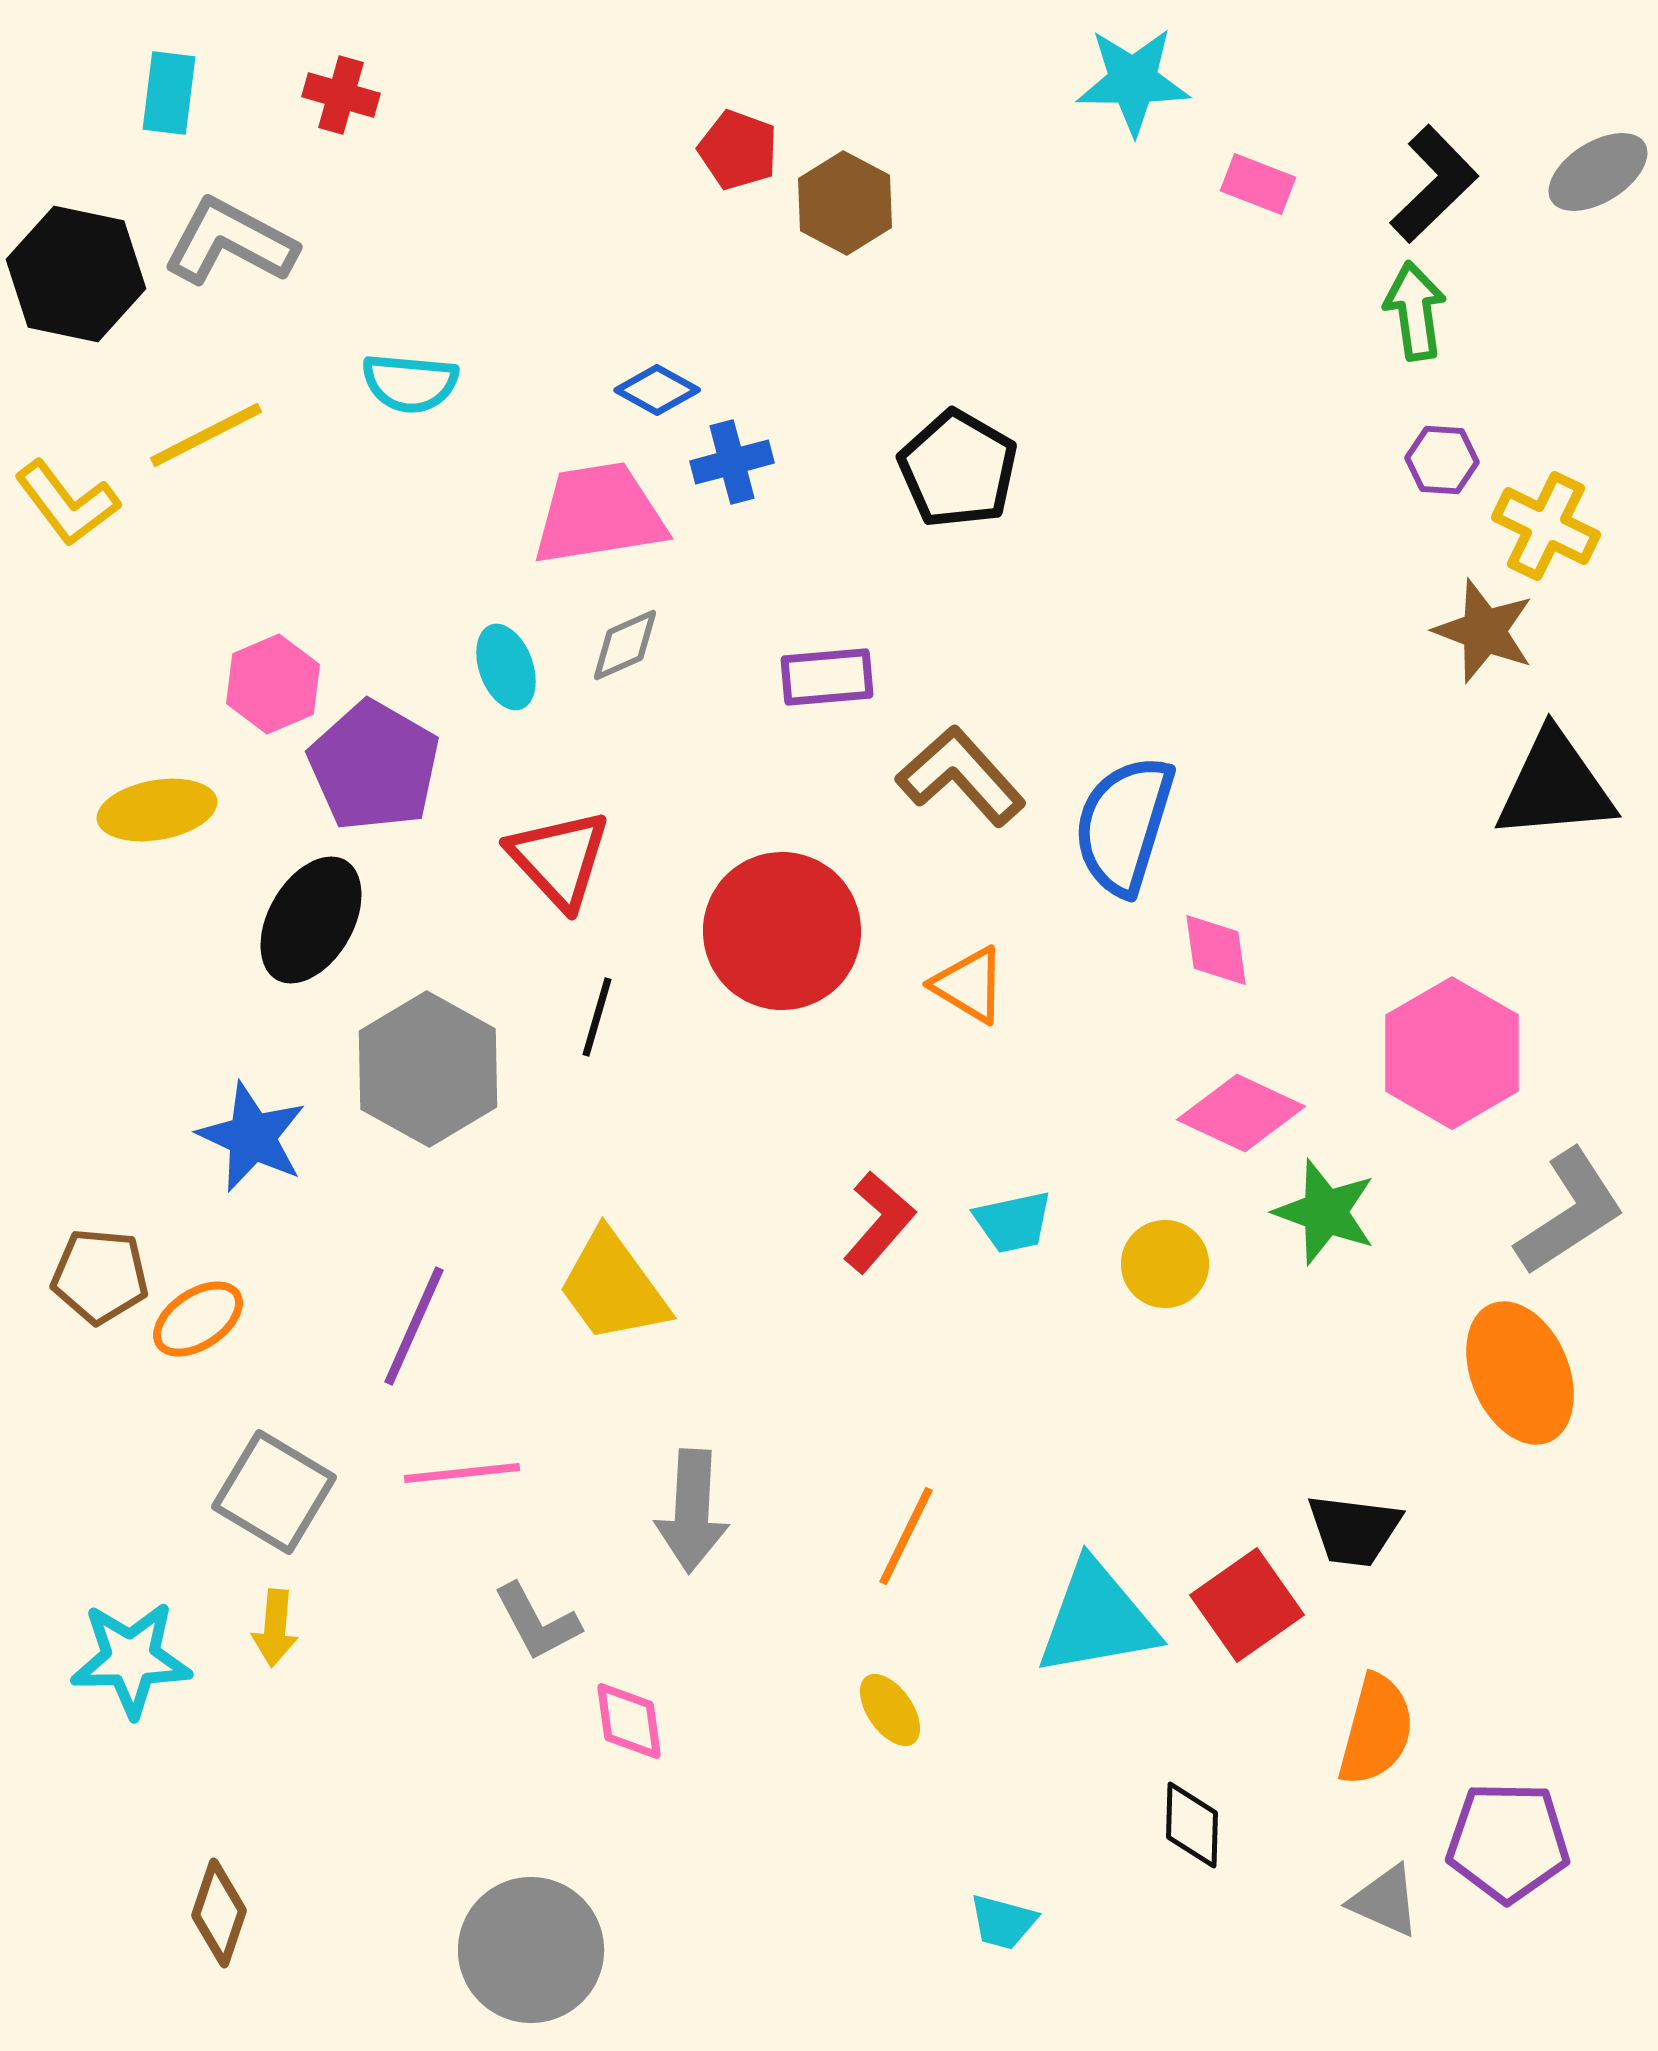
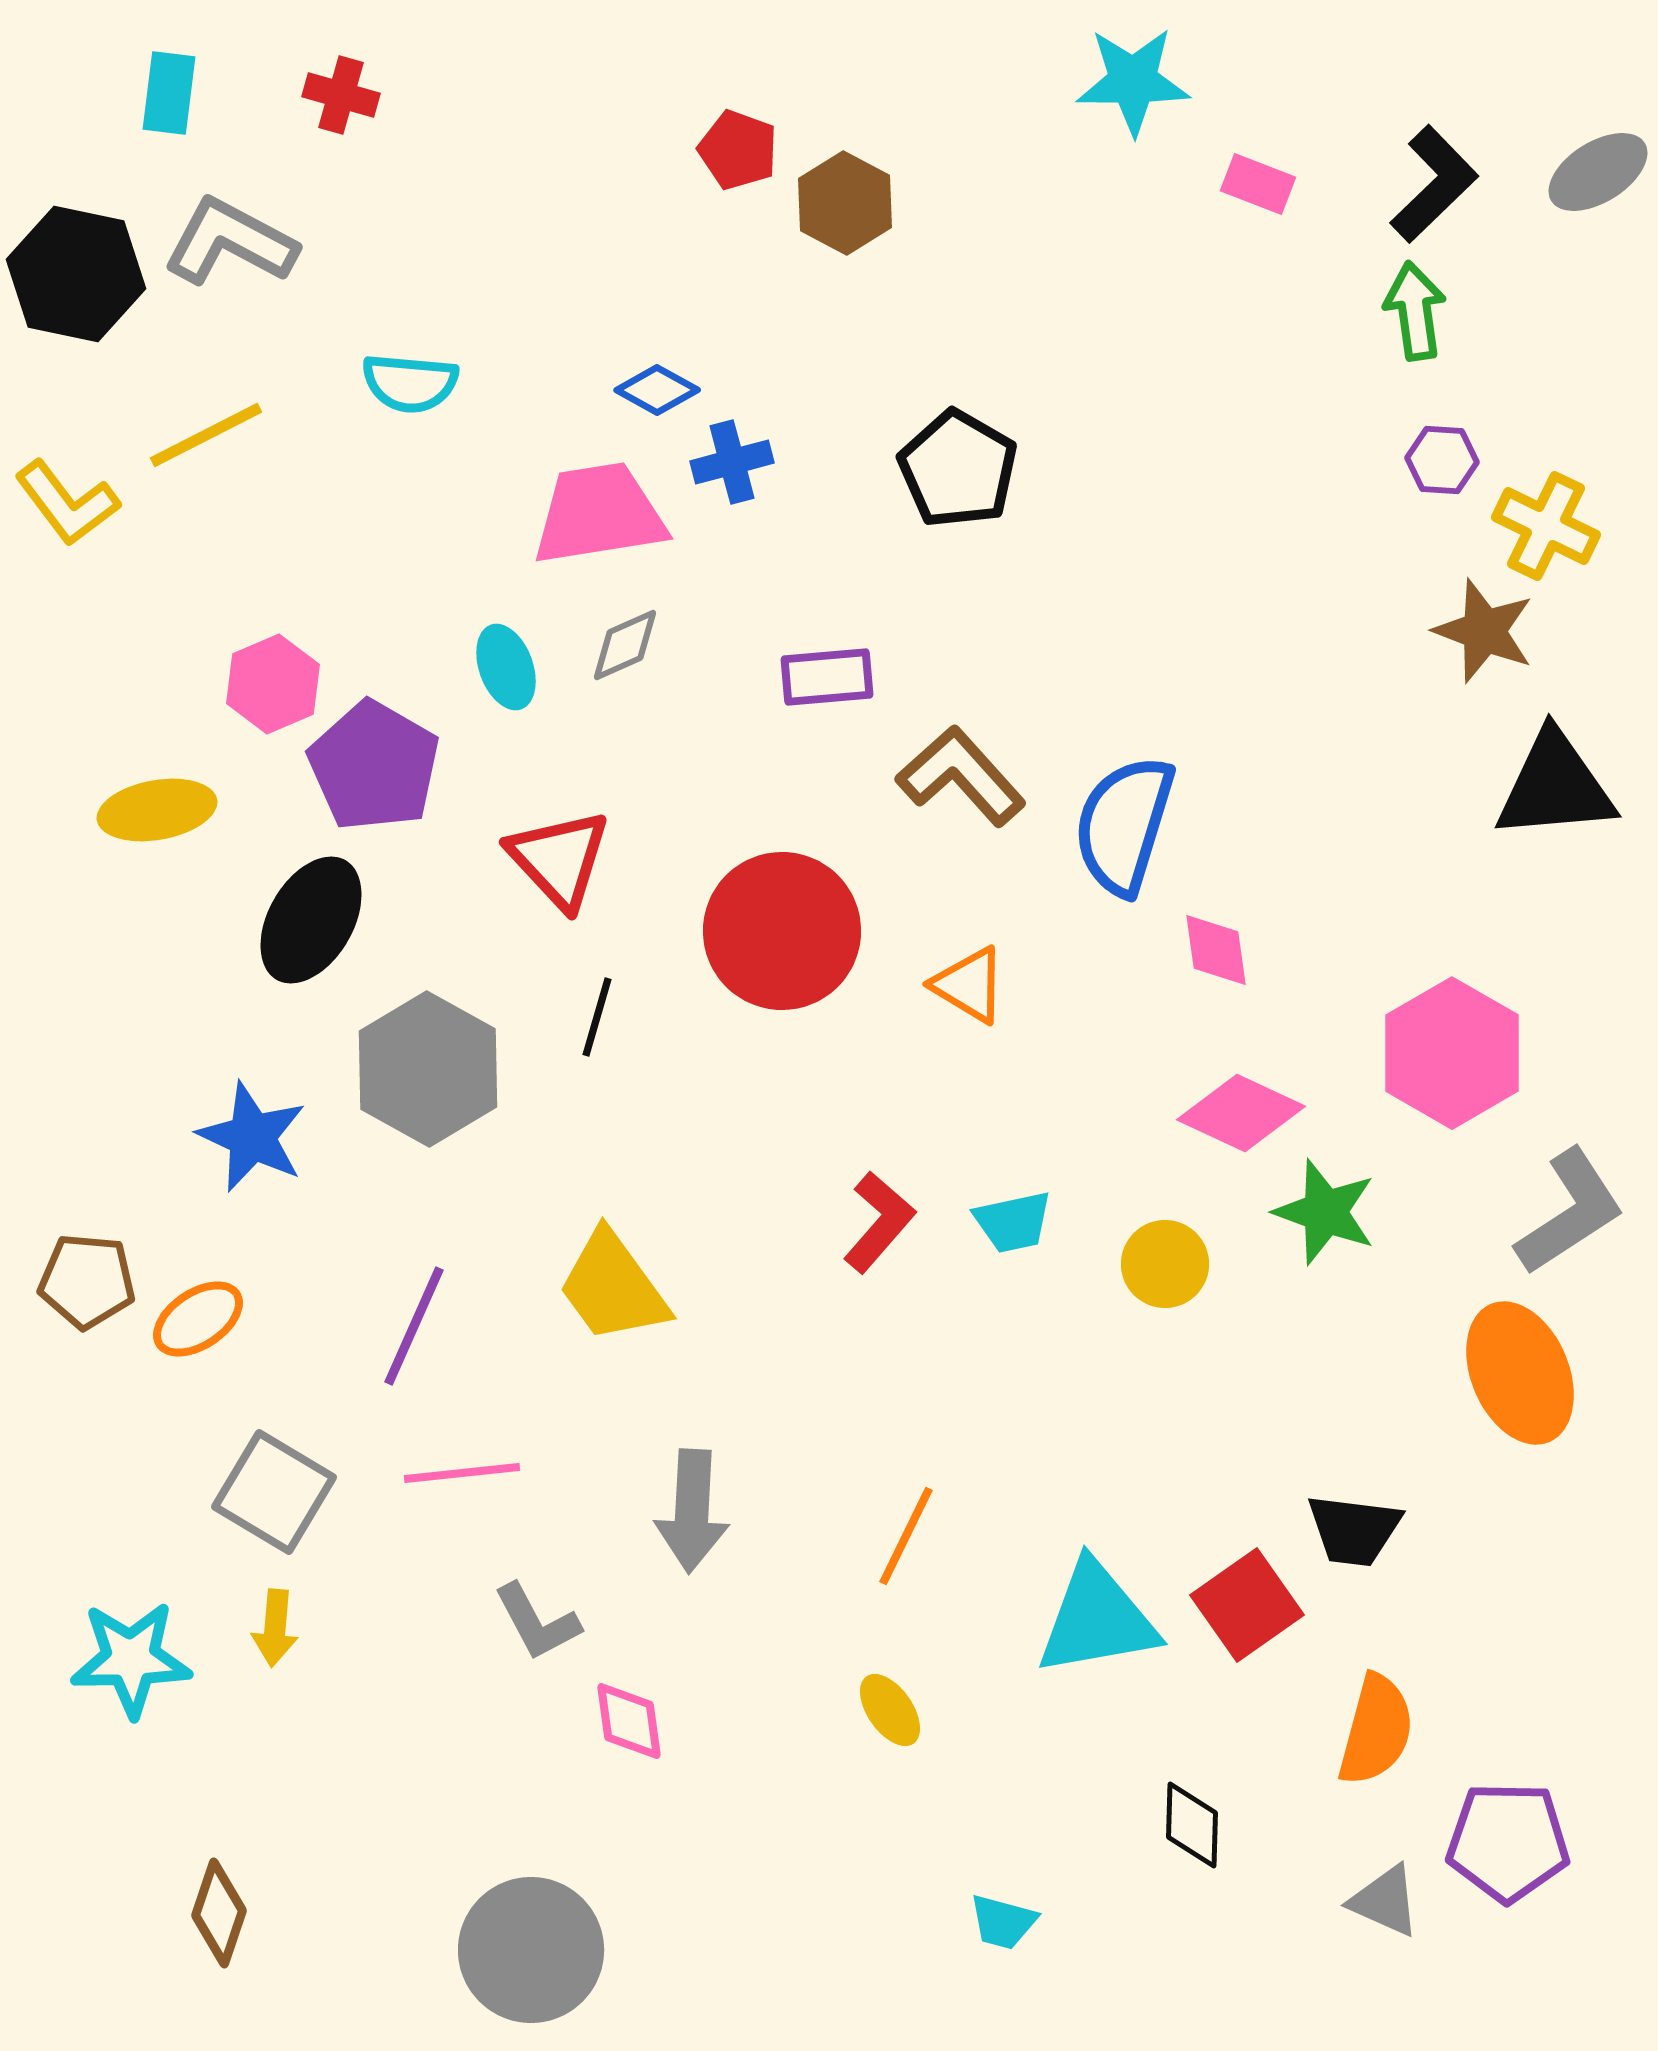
brown pentagon at (100, 1276): moved 13 px left, 5 px down
